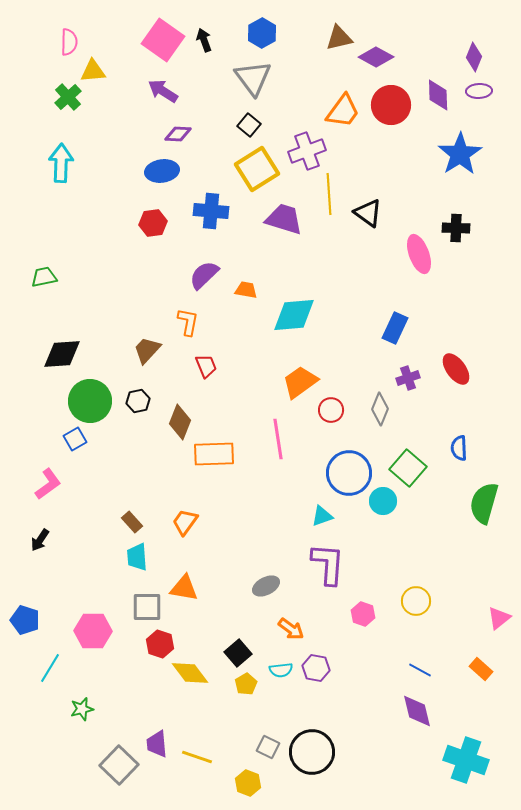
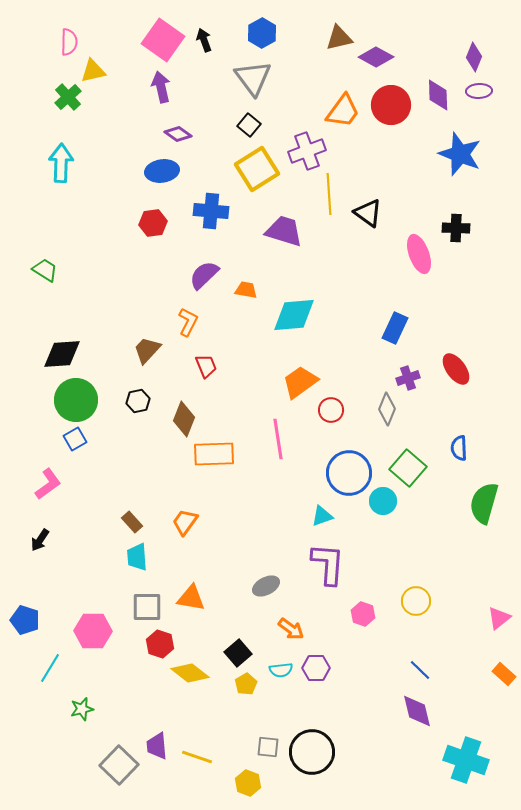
yellow triangle at (93, 71): rotated 8 degrees counterclockwise
purple arrow at (163, 91): moved 2 px left, 4 px up; rotated 44 degrees clockwise
purple diamond at (178, 134): rotated 32 degrees clockwise
blue star at (460, 154): rotated 18 degrees counterclockwise
purple trapezoid at (284, 219): moved 12 px down
green trapezoid at (44, 277): moved 1 px right, 7 px up; rotated 44 degrees clockwise
orange L-shape at (188, 322): rotated 16 degrees clockwise
green circle at (90, 401): moved 14 px left, 1 px up
gray diamond at (380, 409): moved 7 px right
brown diamond at (180, 422): moved 4 px right, 3 px up
orange triangle at (184, 588): moved 7 px right, 10 px down
purple hexagon at (316, 668): rotated 12 degrees counterclockwise
orange rectangle at (481, 669): moved 23 px right, 5 px down
blue line at (420, 670): rotated 15 degrees clockwise
yellow diamond at (190, 673): rotated 15 degrees counterclockwise
purple trapezoid at (157, 744): moved 2 px down
gray square at (268, 747): rotated 20 degrees counterclockwise
